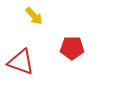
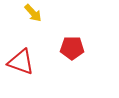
yellow arrow: moved 1 px left, 3 px up
